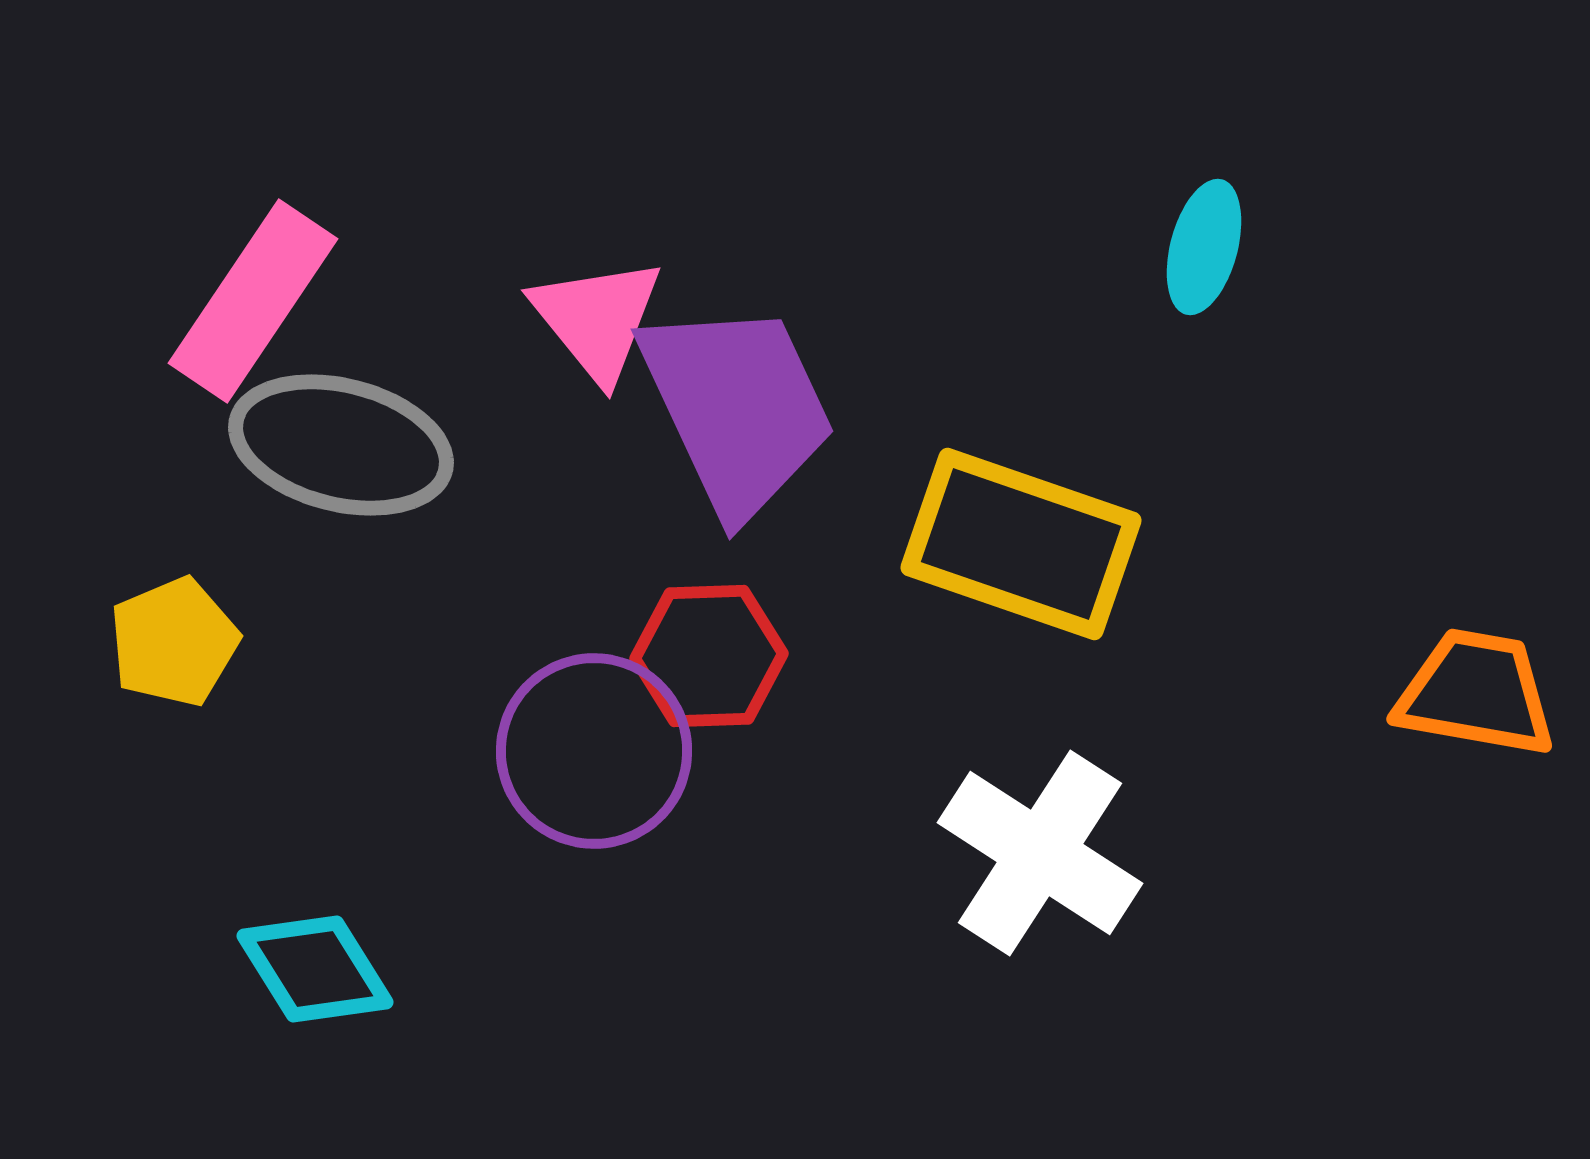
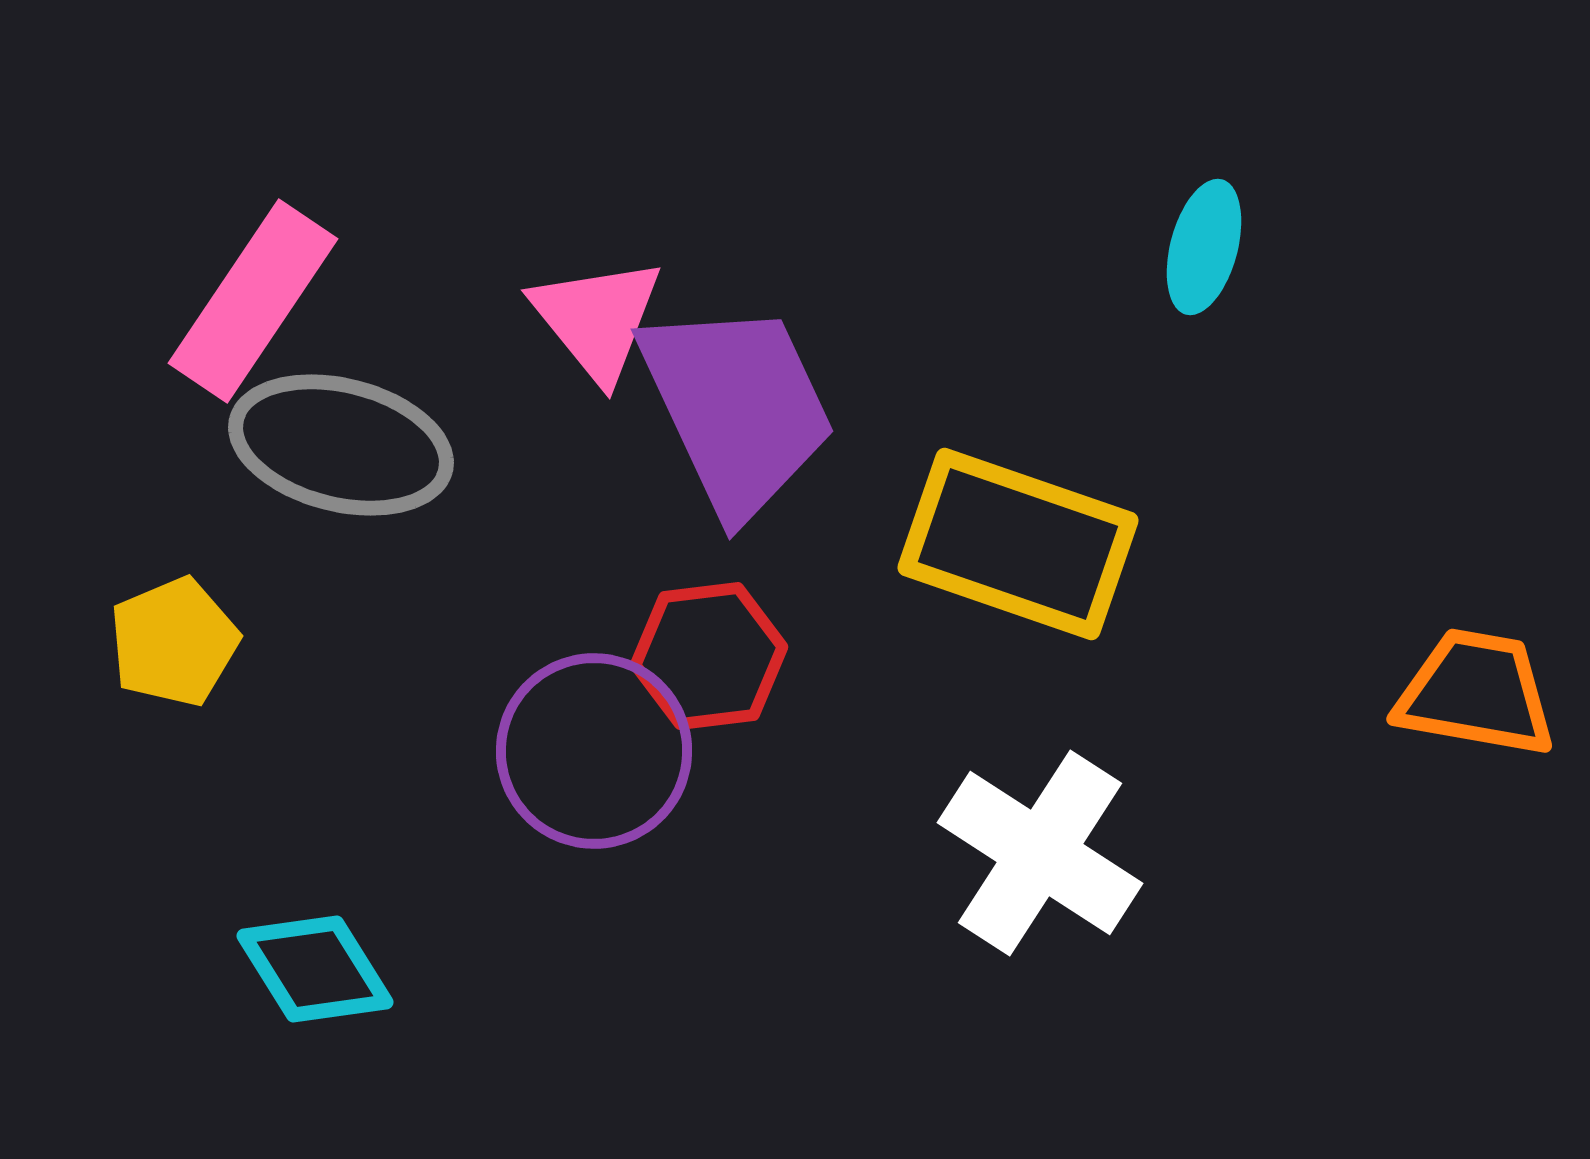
yellow rectangle: moved 3 px left
red hexagon: rotated 5 degrees counterclockwise
